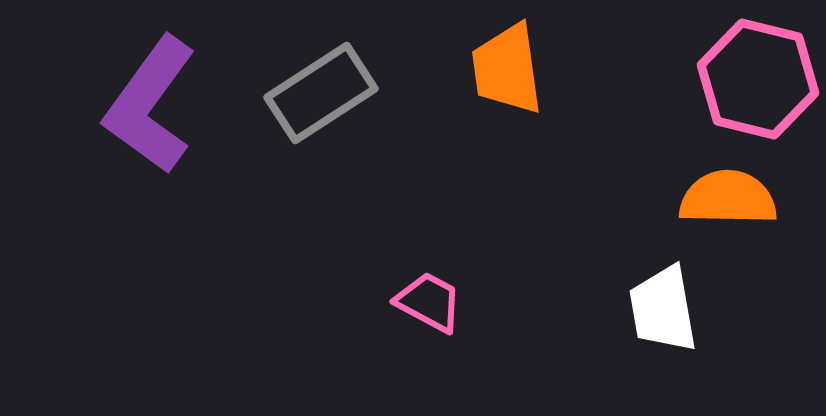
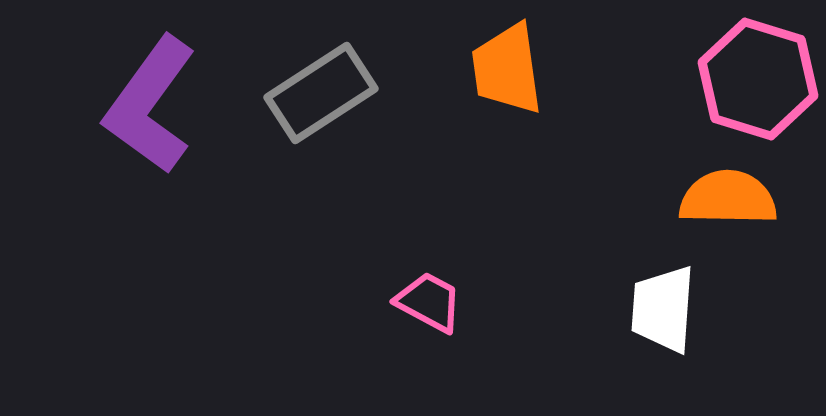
pink hexagon: rotated 3 degrees clockwise
white trapezoid: rotated 14 degrees clockwise
